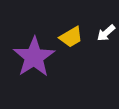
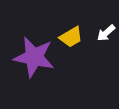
purple star: rotated 27 degrees counterclockwise
